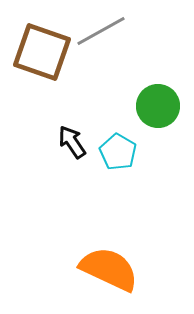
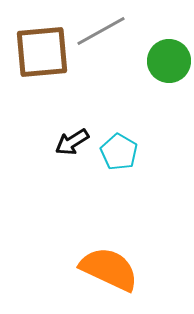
brown square: rotated 24 degrees counterclockwise
green circle: moved 11 px right, 45 px up
black arrow: rotated 88 degrees counterclockwise
cyan pentagon: moved 1 px right
